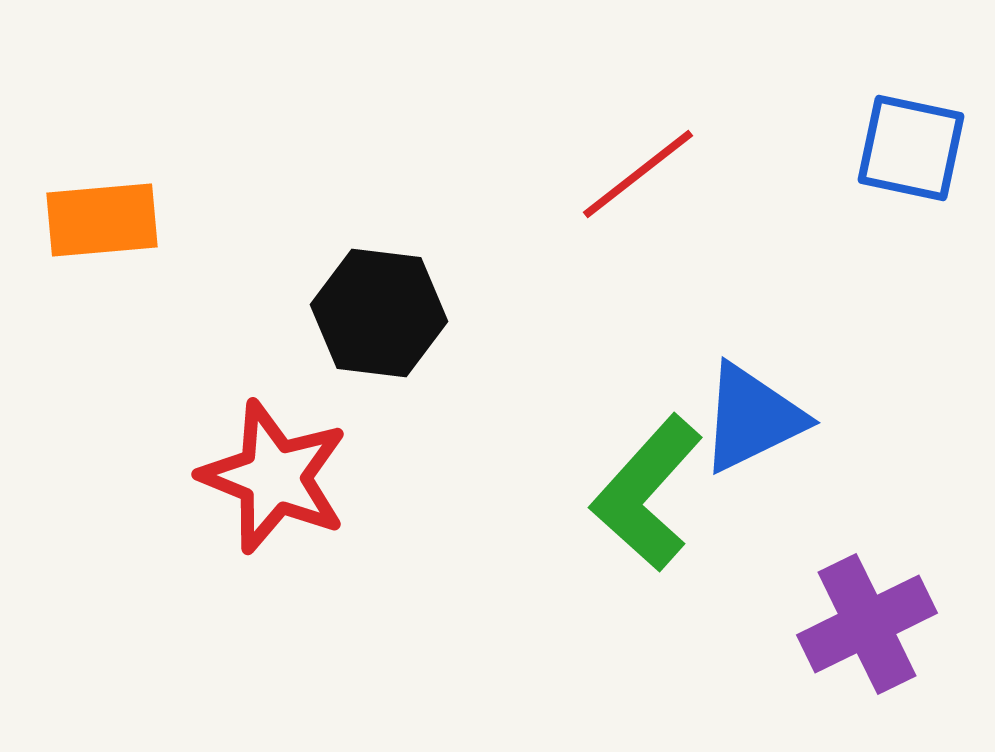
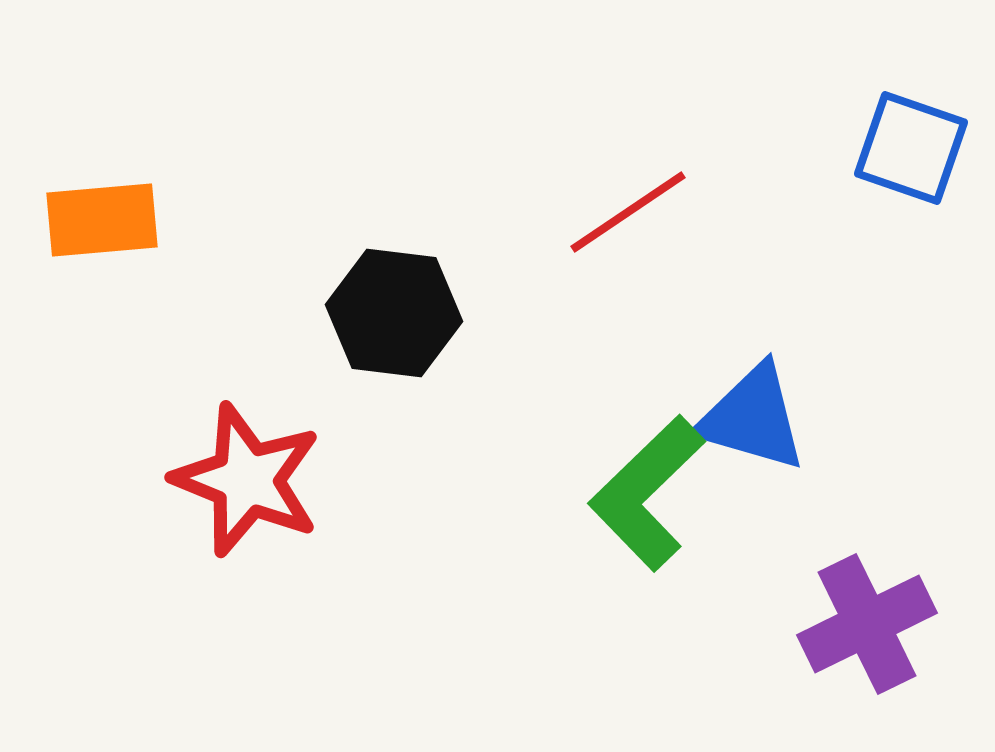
blue square: rotated 7 degrees clockwise
red line: moved 10 px left, 38 px down; rotated 4 degrees clockwise
black hexagon: moved 15 px right
blue triangle: rotated 42 degrees clockwise
red star: moved 27 px left, 3 px down
green L-shape: rotated 4 degrees clockwise
